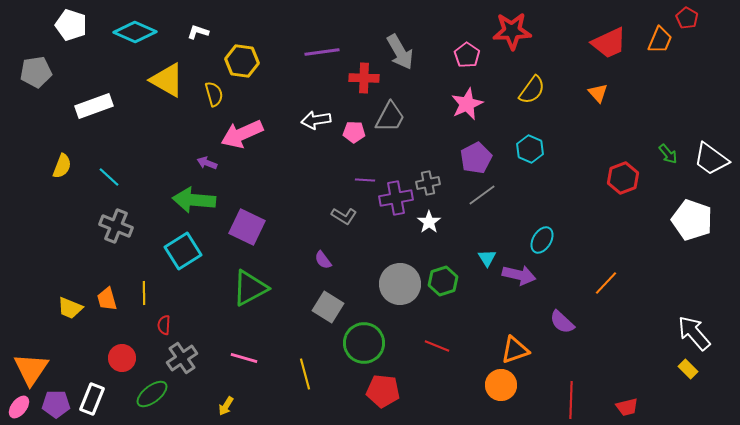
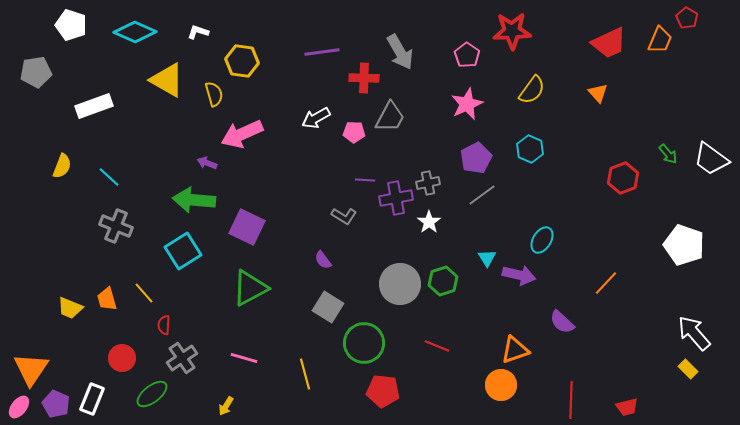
white arrow at (316, 120): moved 2 px up; rotated 20 degrees counterclockwise
white pentagon at (692, 220): moved 8 px left, 25 px down
yellow line at (144, 293): rotated 40 degrees counterclockwise
purple pentagon at (56, 404): rotated 24 degrees clockwise
